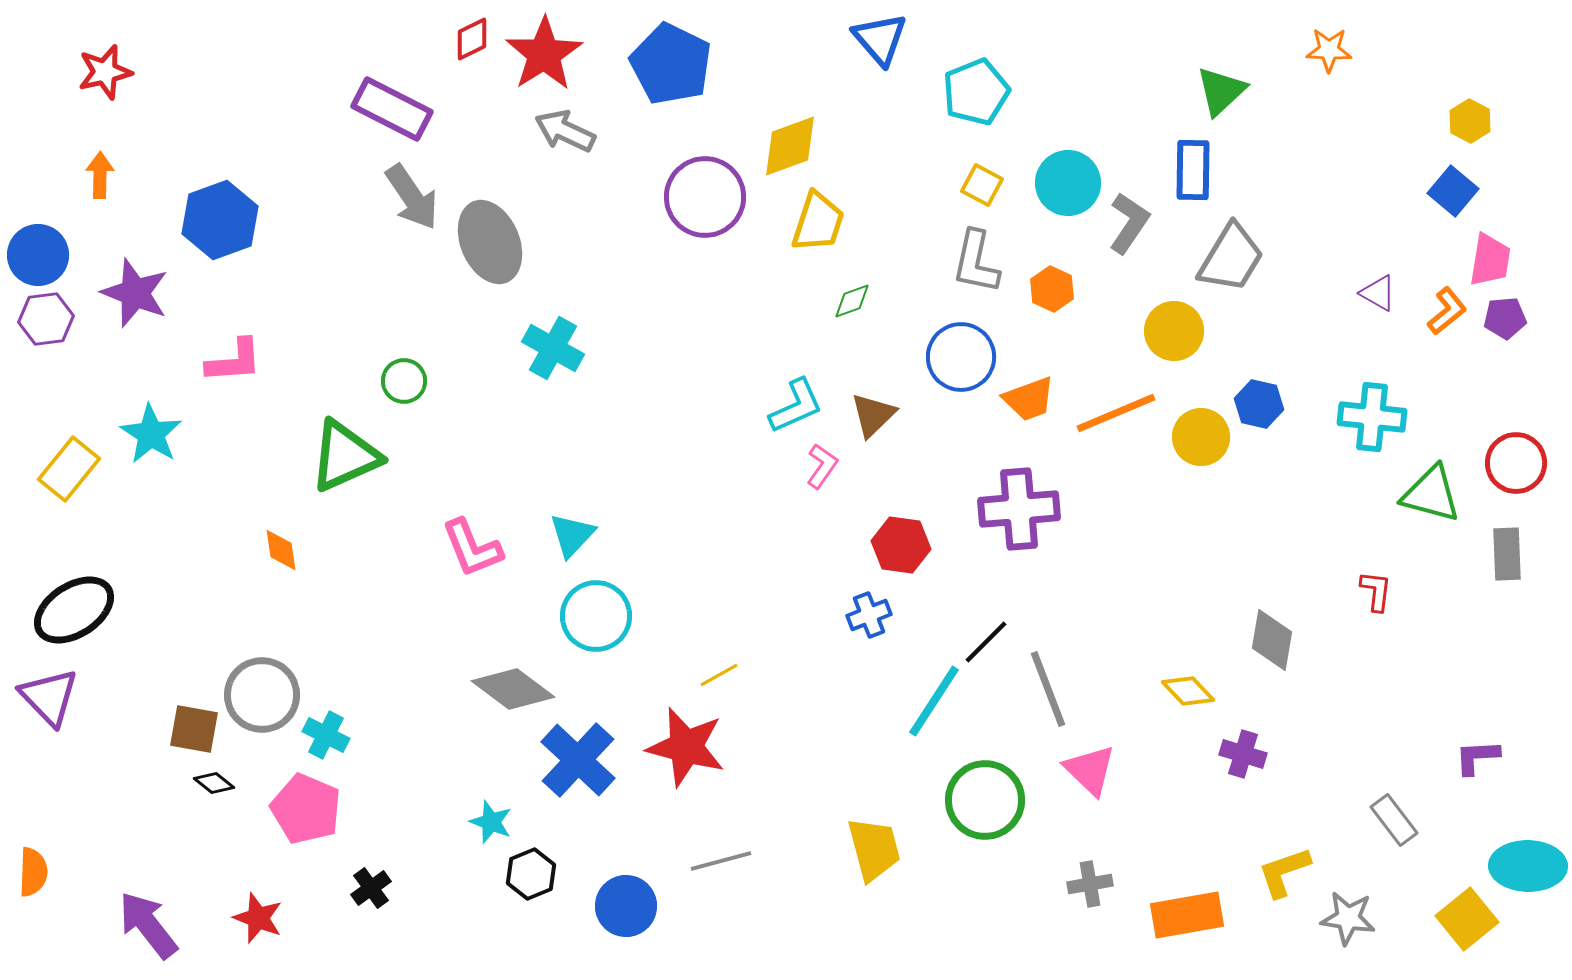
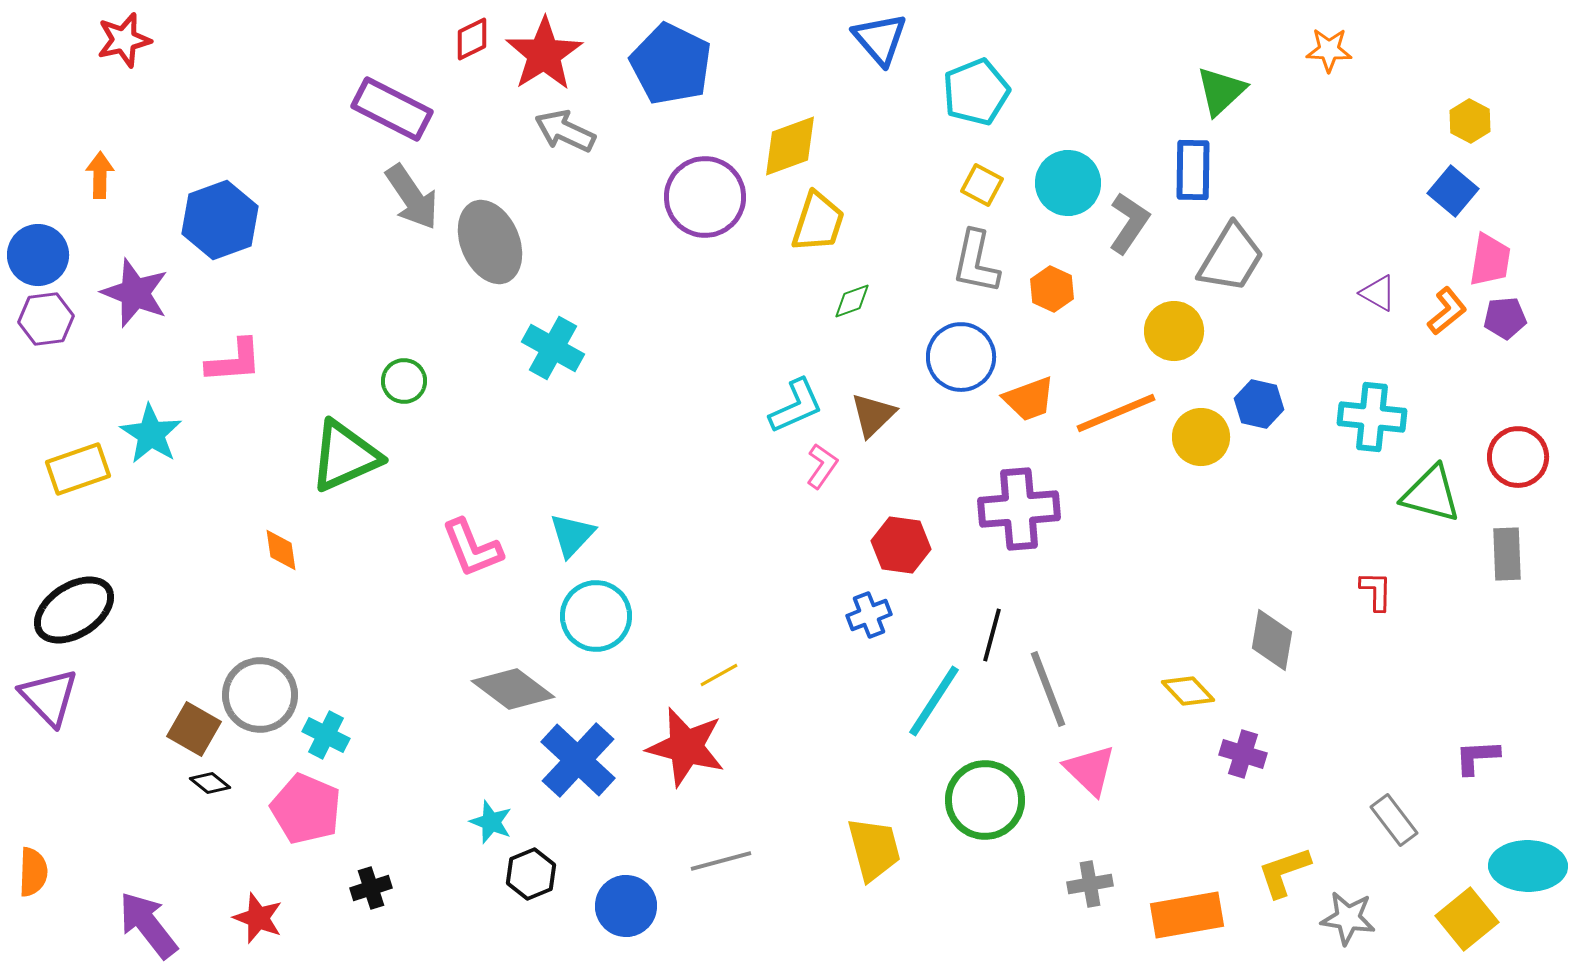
red star at (105, 72): moved 19 px right, 32 px up
red circle at (1516, 463): moved 2 px right, 6 px up
yellow rectangle at (69, 469): moved 9 px right; rotated 32 degrees clockwise
red L-shape at (1376, 591): rotated 6 degrees counterclockwise
black line at (986, 642): moved 6 px right, 7 px up; rotated 30 degrees counterclockwise
gray circle at (262, 695): moved 2 px left
brown square at (194, 729): rotated 20 degrees clockwise
black diamond at (214, 783): moved 4 px left
black cross at (371, 888): rotated 18 degrees clockwise
